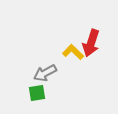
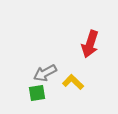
red arrow: moved 1 px left, 1 px down
yellow L-shape: moved 30 px down
